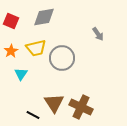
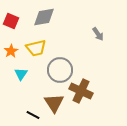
gray circle: moved 2 px left, 12 px down
brown cross: moved 16 px up
